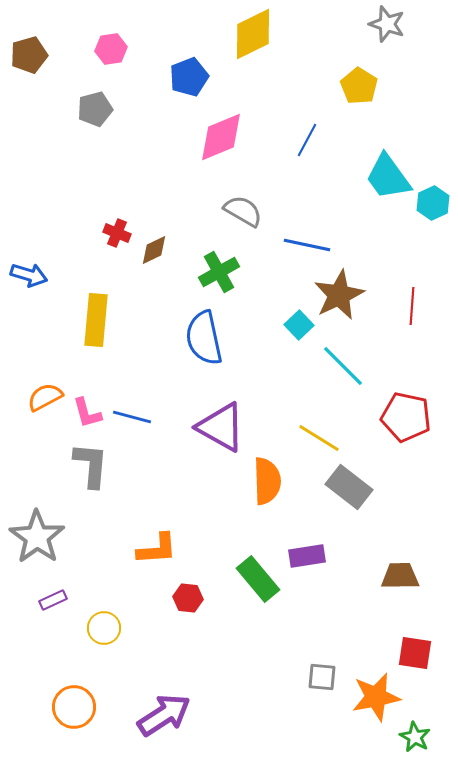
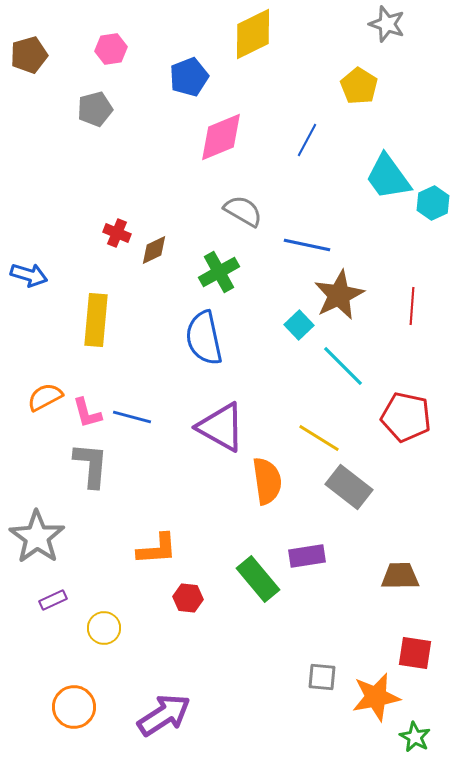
orange semicircle at (267, 481): rotated 6 degrees counterclockwise
